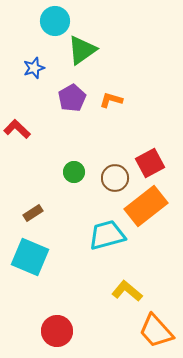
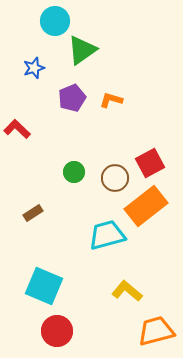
purple pentagon: rotated 8 degrees clockwise
cyan square: moved 14 px right, 29 px down
orange trapezoid: rotated 117 degrees clockwise
